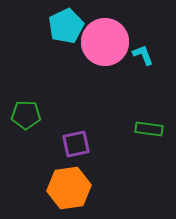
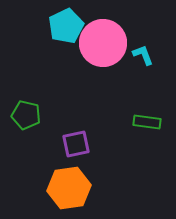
pink circle: moved 2 px left, 1 px down
green pentagon: rotated 12 degrees clockwise
green rectangle: moved 2 px left, 7 px up
